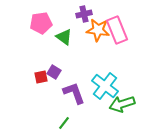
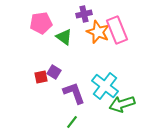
orange star: moved 2 px down; rotated 15 degrees clockwise
green line: moved 8 px right, 1 px up
